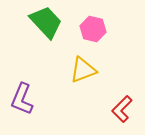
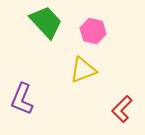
pink hexagon: moved 2 px down
